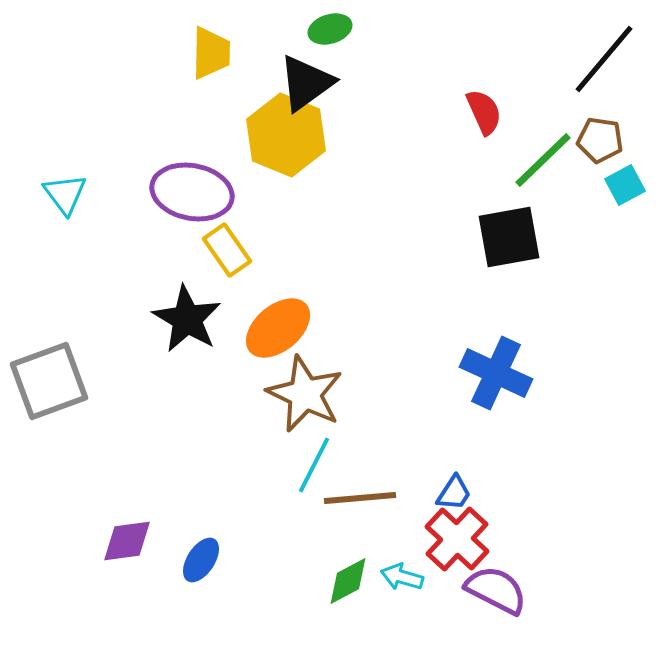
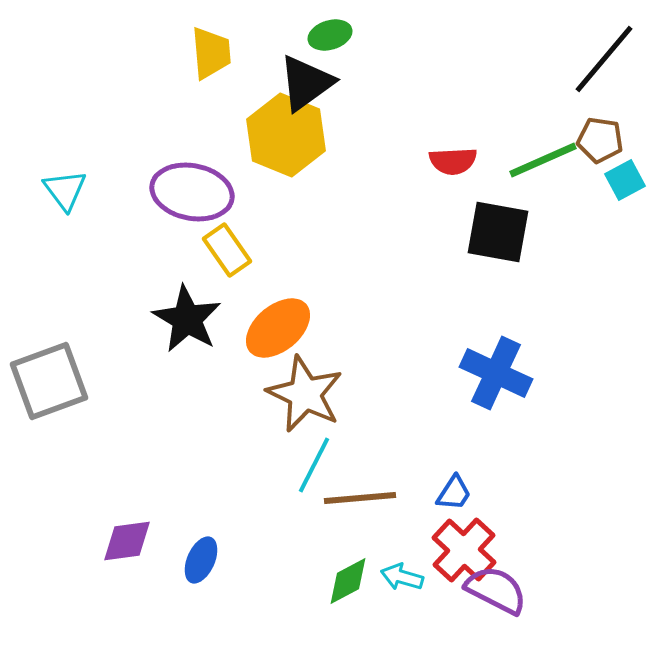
green ellipse: moved 6 px down
yellow trapezoid: rotated 6 degrees counterclockwise
red semicircle: moved 31 px left, 49 px down; rotated 111 degrees clockwise
green line: rotated 20 degrees clockwise
cyan square: moved 5 px up
cyan triangle: moved 4 px up
black square: moved 11 px left, 5 px up; rotated 20 degrees clockwise
red cross: moved 7 px right, 11 px down
blue ellipse: rotated 9 degrees counterclockwise
